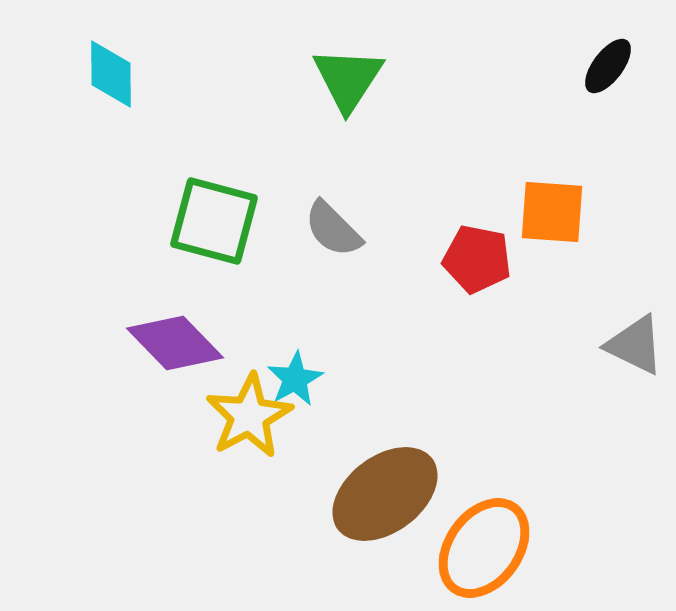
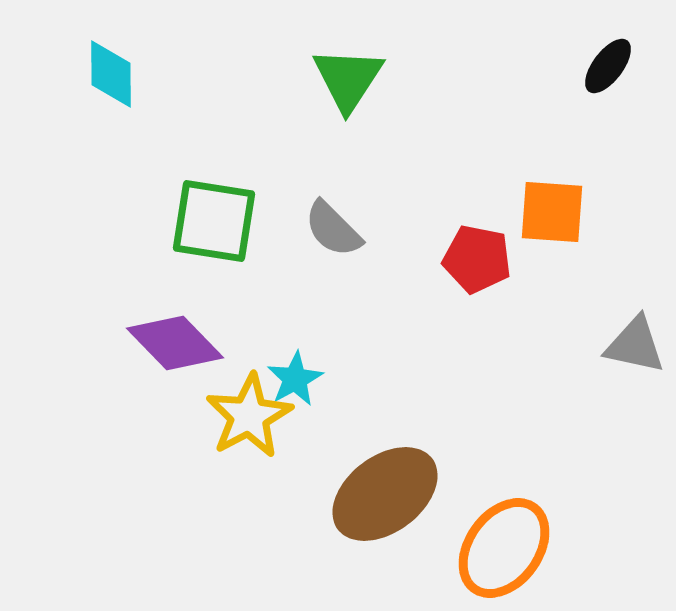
green square: rotated 6 degrees counterclockwise
gray triangle: rotated 14 degrees counterclockwise
orange ellipse: moved 20 px right
